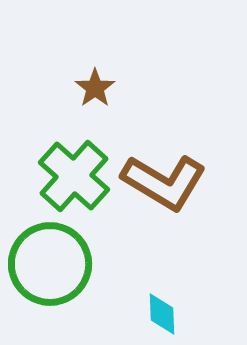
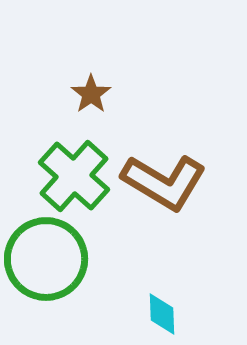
brown star: moved 4 px left, 6 px down
green circle: moved 4 px left, 5 px up
